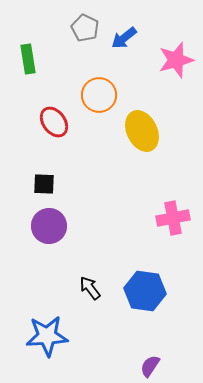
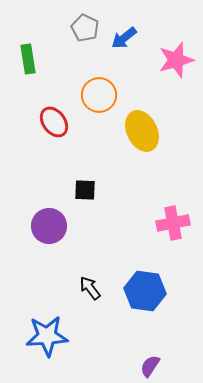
black square: moved 41 px right, 6 px down
pink cross: moved 5 px down
